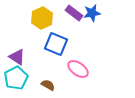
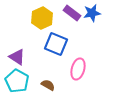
purple rectangle: moved 2 px left
pink ellipse: rotated 70 degrees clockwise
cyan pentagon: moved 1 px right, 3 px down; rotated 15 degrees counterclockwise
